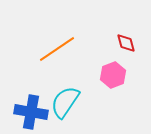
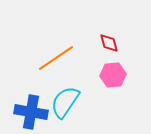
red diamond: moved 17 px left
orange line: moved 1 px left, 9 px down
pink hexagon: rotated 15 degrees clockwise
